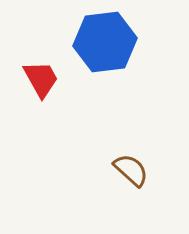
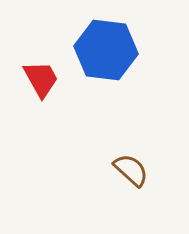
blue hexagon: moved 1 px right, 8 px down; rotated 14 degrees clockwise
